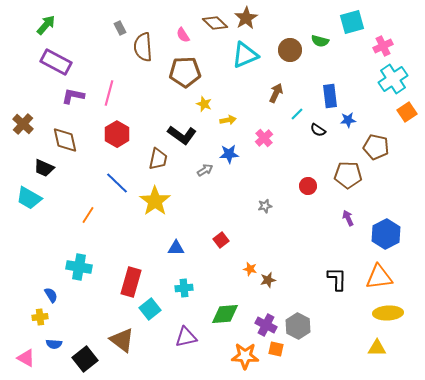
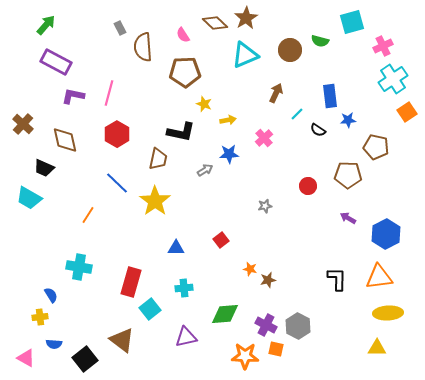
black L-shape at (182, 135): moved 1 px left, 3 px up; rotated 24 degrees counterclockwise
purple arrow at (348, 218): rotated 35 degrees counterclockwise
